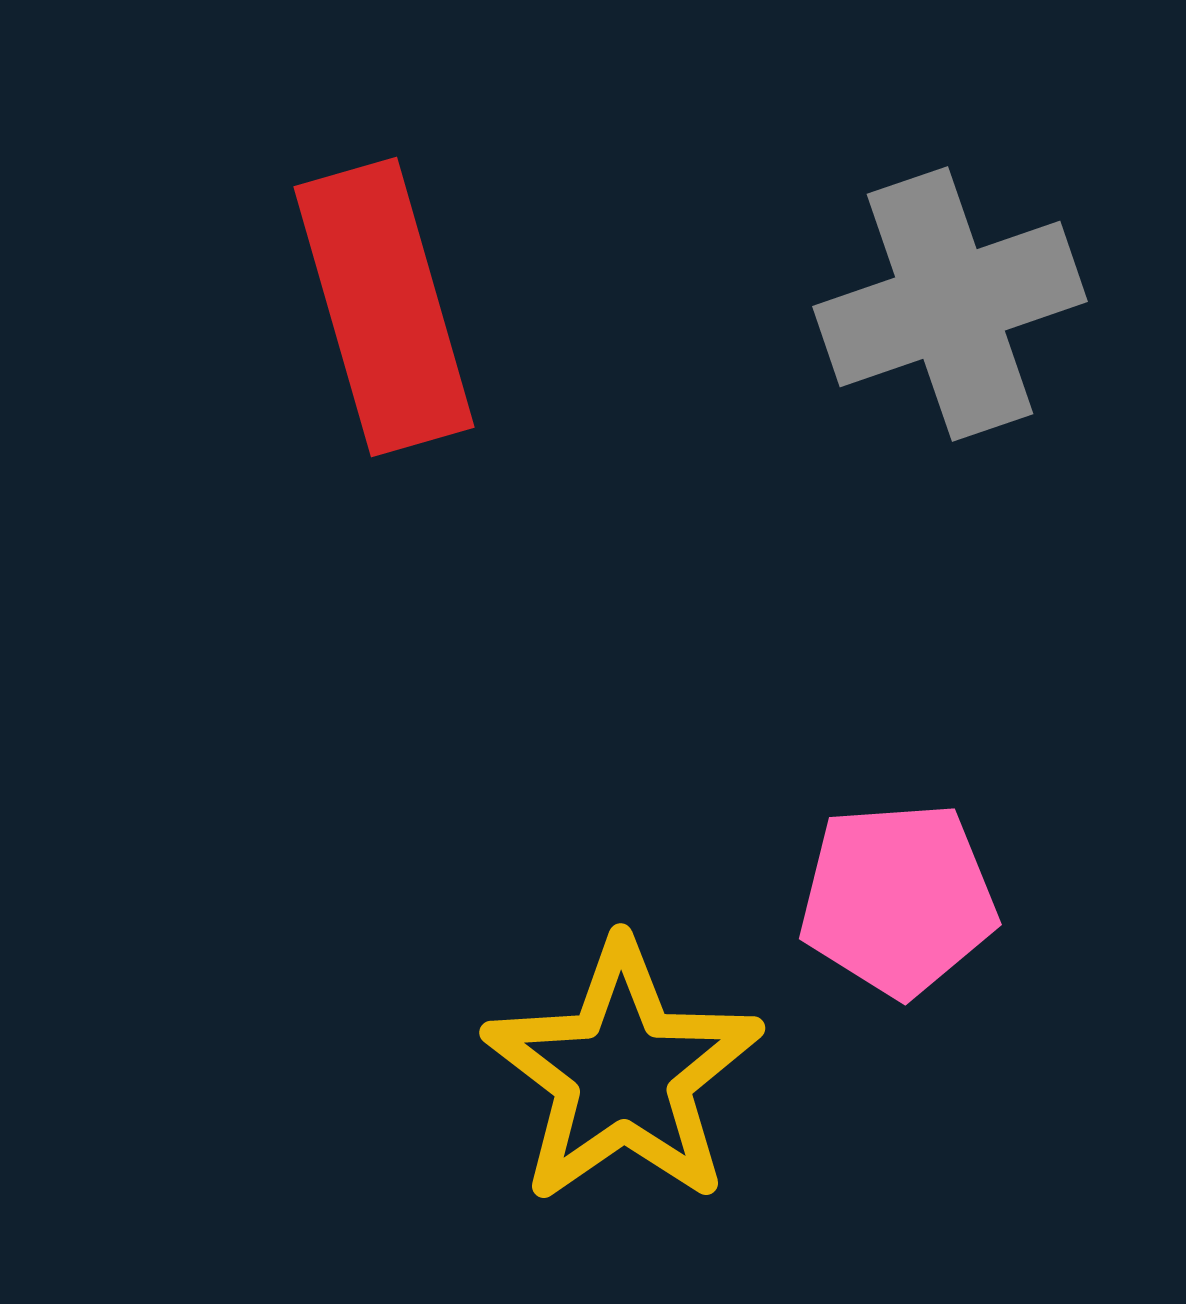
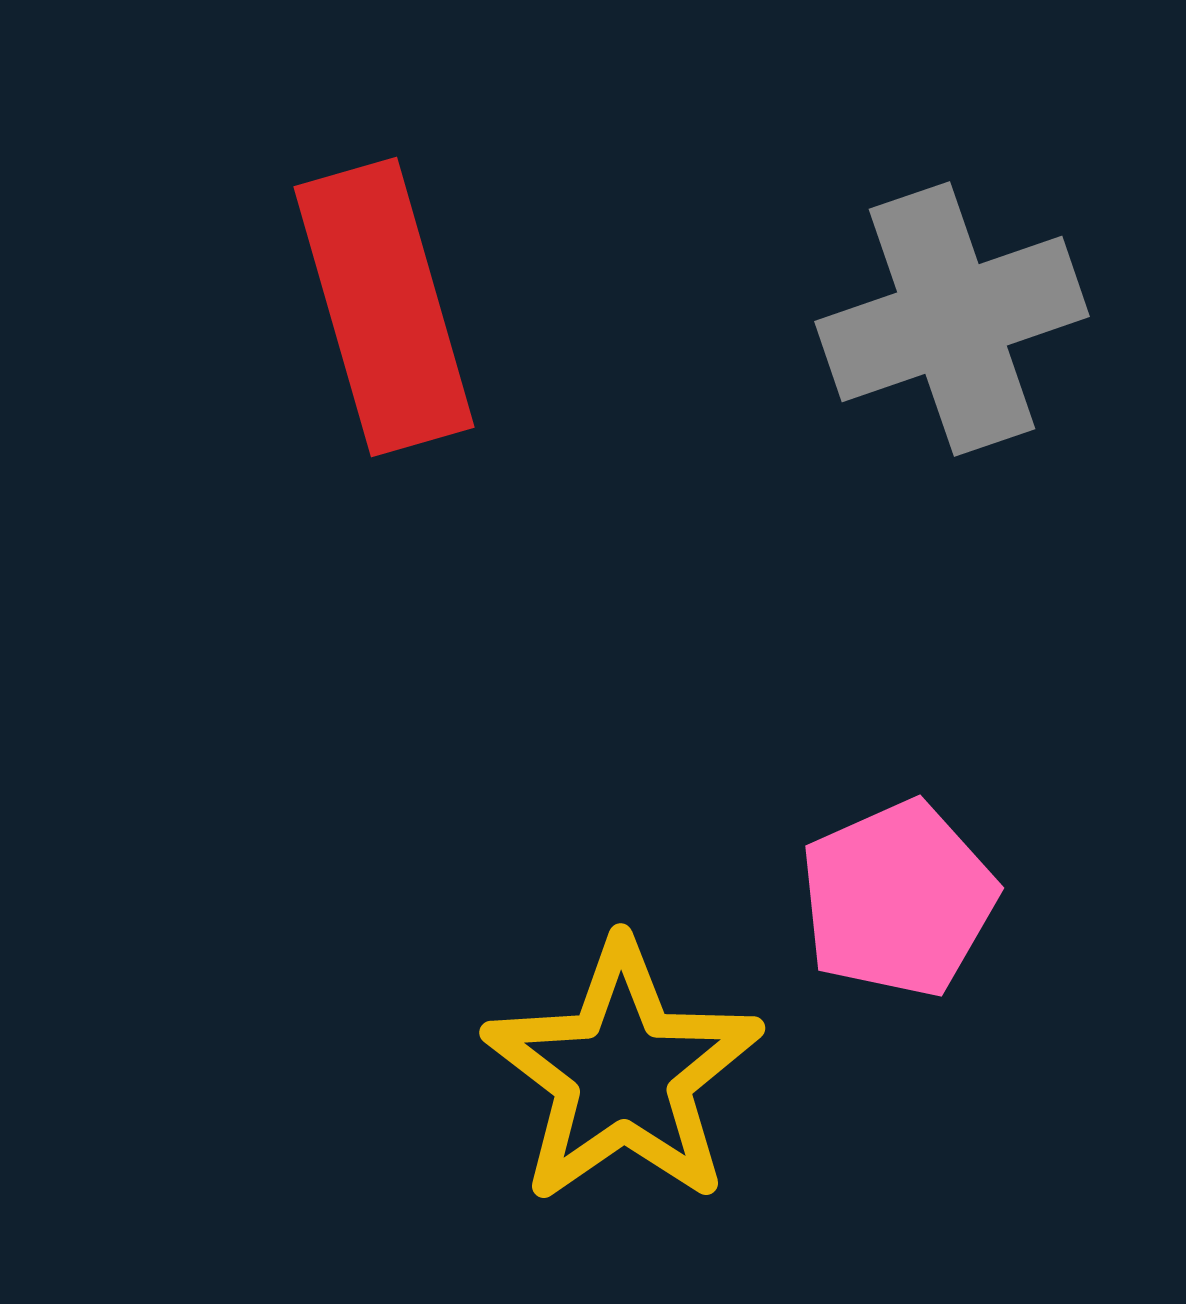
gray cross: moved 2 px right, 15 px down
pink pentagon: rotated 20 degrees counterclockwise
